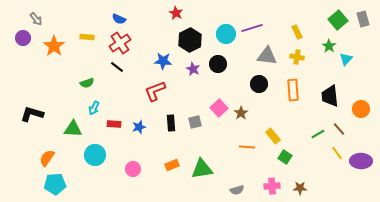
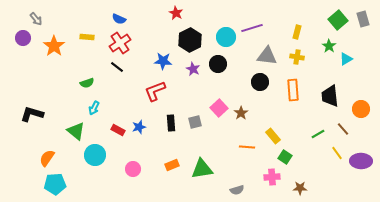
yellow rectangle at (297, 32): rotated 40 degrees clockwise
cyan circle at (226, 34): moved 3 px down
cyan triangle at (346, 59): rotated 16 degrees clockwise
black circle at (259, 84): moved 1 px right, 2 px up
red rectangle at (114, 124): moved 4 px right, 6 px down; rotated 24 degrees clockwise
green triangle at (73, 129): moved 3 px right, 2 px down; rotated 36 degrees clockwise
brown line at (339, 129): moved 4 px right
pink cross at (272, 186): moved 9 px up
